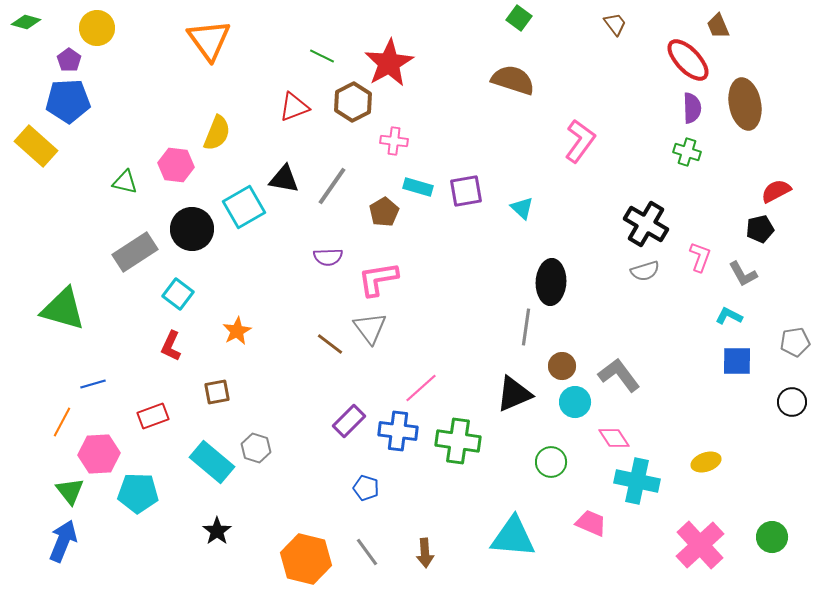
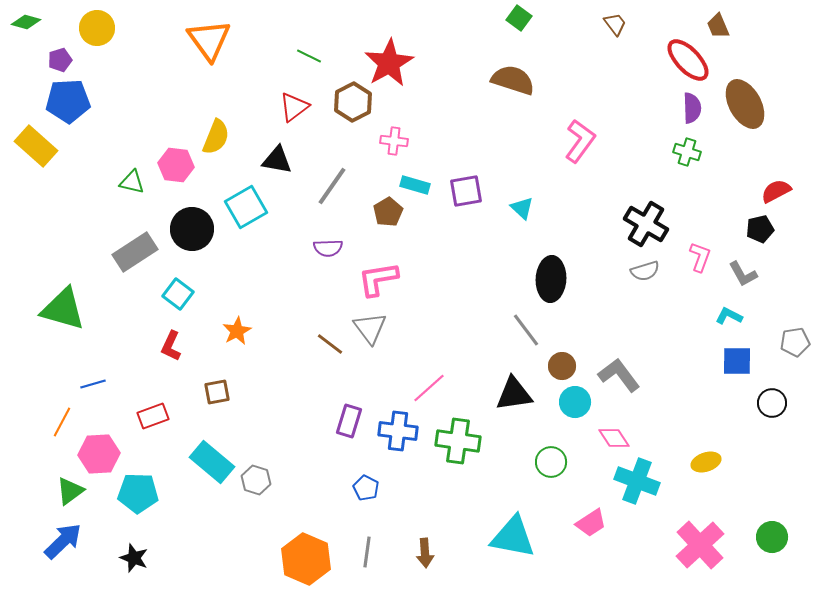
green line at (322, 56): moved 13 px left
purple pentagon at (69, 60): moved 9 px left; rotated 20 degrees clockwise
brown ellipse at (745, 104): rotated 18 degrees counterclockwise
red triangle at (294, 107): rotated 16 degrees counterclockwise
yellow semicircle at (217, 133): moved 1 px left, 4 px down
black triangle at (284, 179): moved 7 px left, 19 px up
green triangle at (125, 182): moved 7 px right
cyan rectangle at (418, 187): moved 3 px left, 2 px up
cyan square at (244, 207): moved 2 px right
brown pentagon at (384, 212): moved 4 px right
purple semicircle at (328, 257): moved 9 px up
black ellipse at (551, 282): moved 3 px up
gray line at (526, 327): moved 3 px down; rotated 45 degrees counterclockwise
pink line at (421, 388): moved 8 px right
black triangle at (514, 394): rotated 15 degrees clockwise
black circle at (792, 402): moved 20 px left, 1 px down
purple rectangle at (349, 421): rotated 28 degrees counterclockwise
gray hexagon at (256, 448): moved 32 px down
cyan cross at (637, 481): rotated 9 degrees clockwise
blue pentagon at (366, 488): rotated 10 degrees clockwise
green triangle at (70, 491): rotated 32 degrees clockwise
pink trapezoid at (591, 523): rotated 124 degrees clockwise
black star at (217, 531): moved 83 px left, 27 px down; rotated 16 degrees counterclockwise
cyan triangle at (513, 537): rotated 6 degrees clockwise
blue arrow at (63, 541): rotated 24 degrees clockwise
gray line at (367, 552): rotated 44 degrees clockwise
orange hexagon at (306, 559): rotated 9 degrees clockwise
